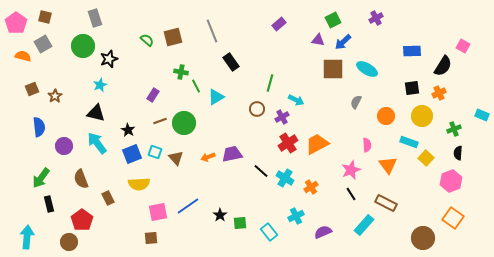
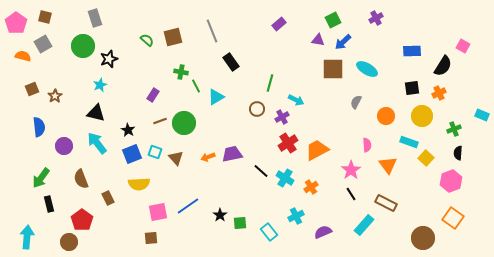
orange trapezoid at (317, 144): moved 6 px down
pink star at (351, 170): rotated 12 degrees counterclockwise
